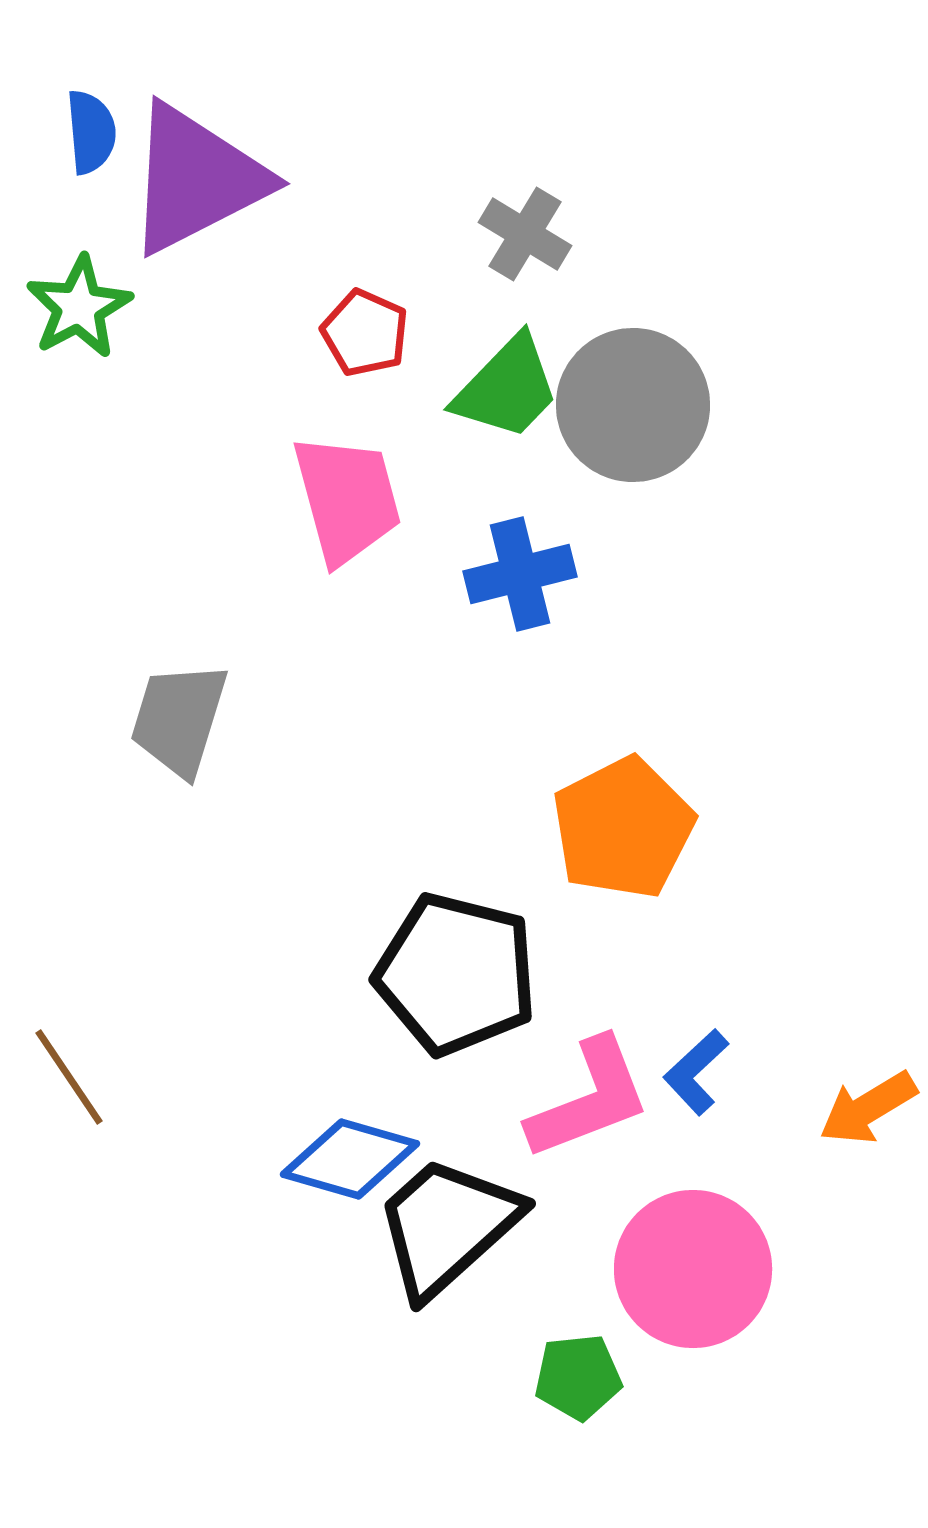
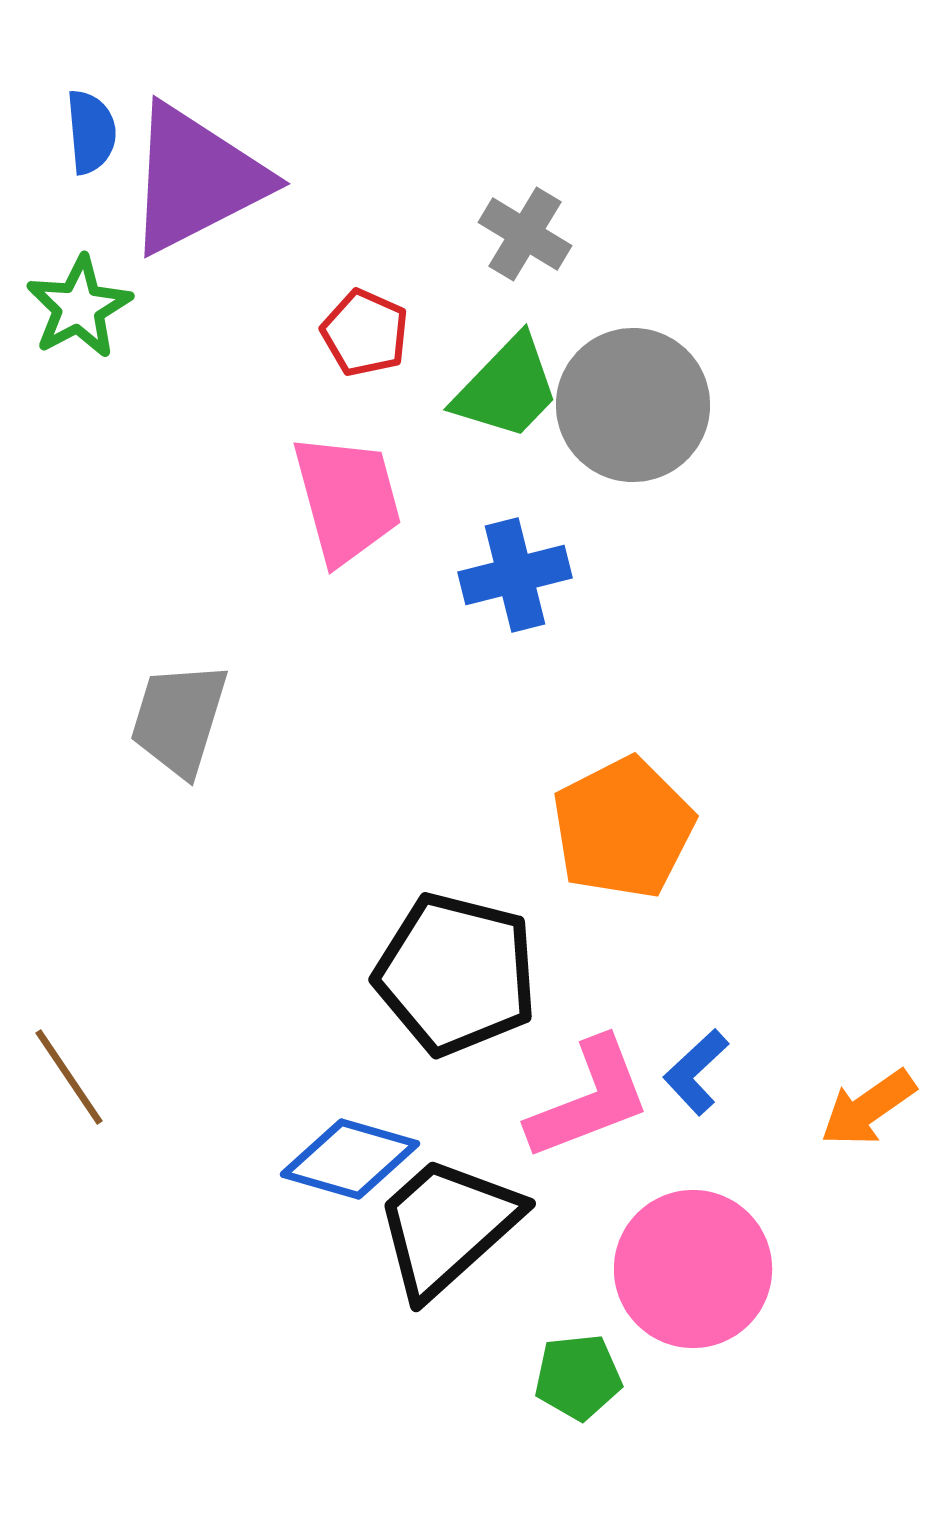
blue cross: moved 5 px left, 1 px down
orange arrow: rotated 4 degrees counterclockwise
